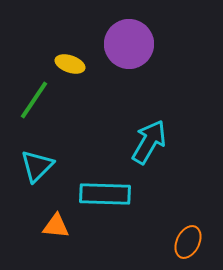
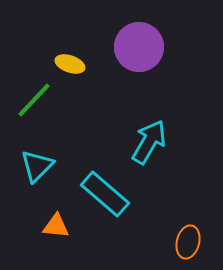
purple circle: moved 10 px right, 3 px down
green line: rotated 9 degrees clockwise
cyan rectangle: rotated 39 degrees clockwise
orange ellipse: rotated 12 degrees counterclockwise
